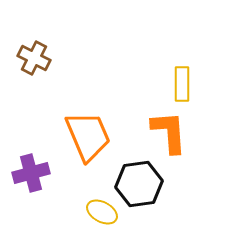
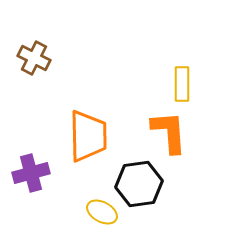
orange trapezoid: rotated 22 degrees clockwise
